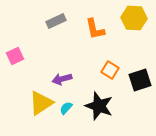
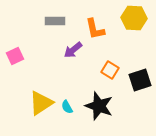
gray rectangle: moved 1 px left; rotated 24 degrees clockwise
purple arrow: moved 11 px right, 29 px up; rotated 24 degrees counterclockwise
cyan semicircle: moved 1 px right, 1 px up; rotated 72 degrees counterclockwise
